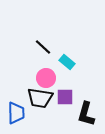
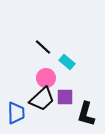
black trapezoid: moved 2 px right, 1 px down; rotated 52 degrees counterclockwise
